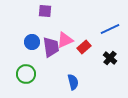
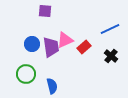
blue circle: moved 2 px down
black cross: moved 1 px right, 2 px up
blue semicircle: moved 21 px left, 4 px down
